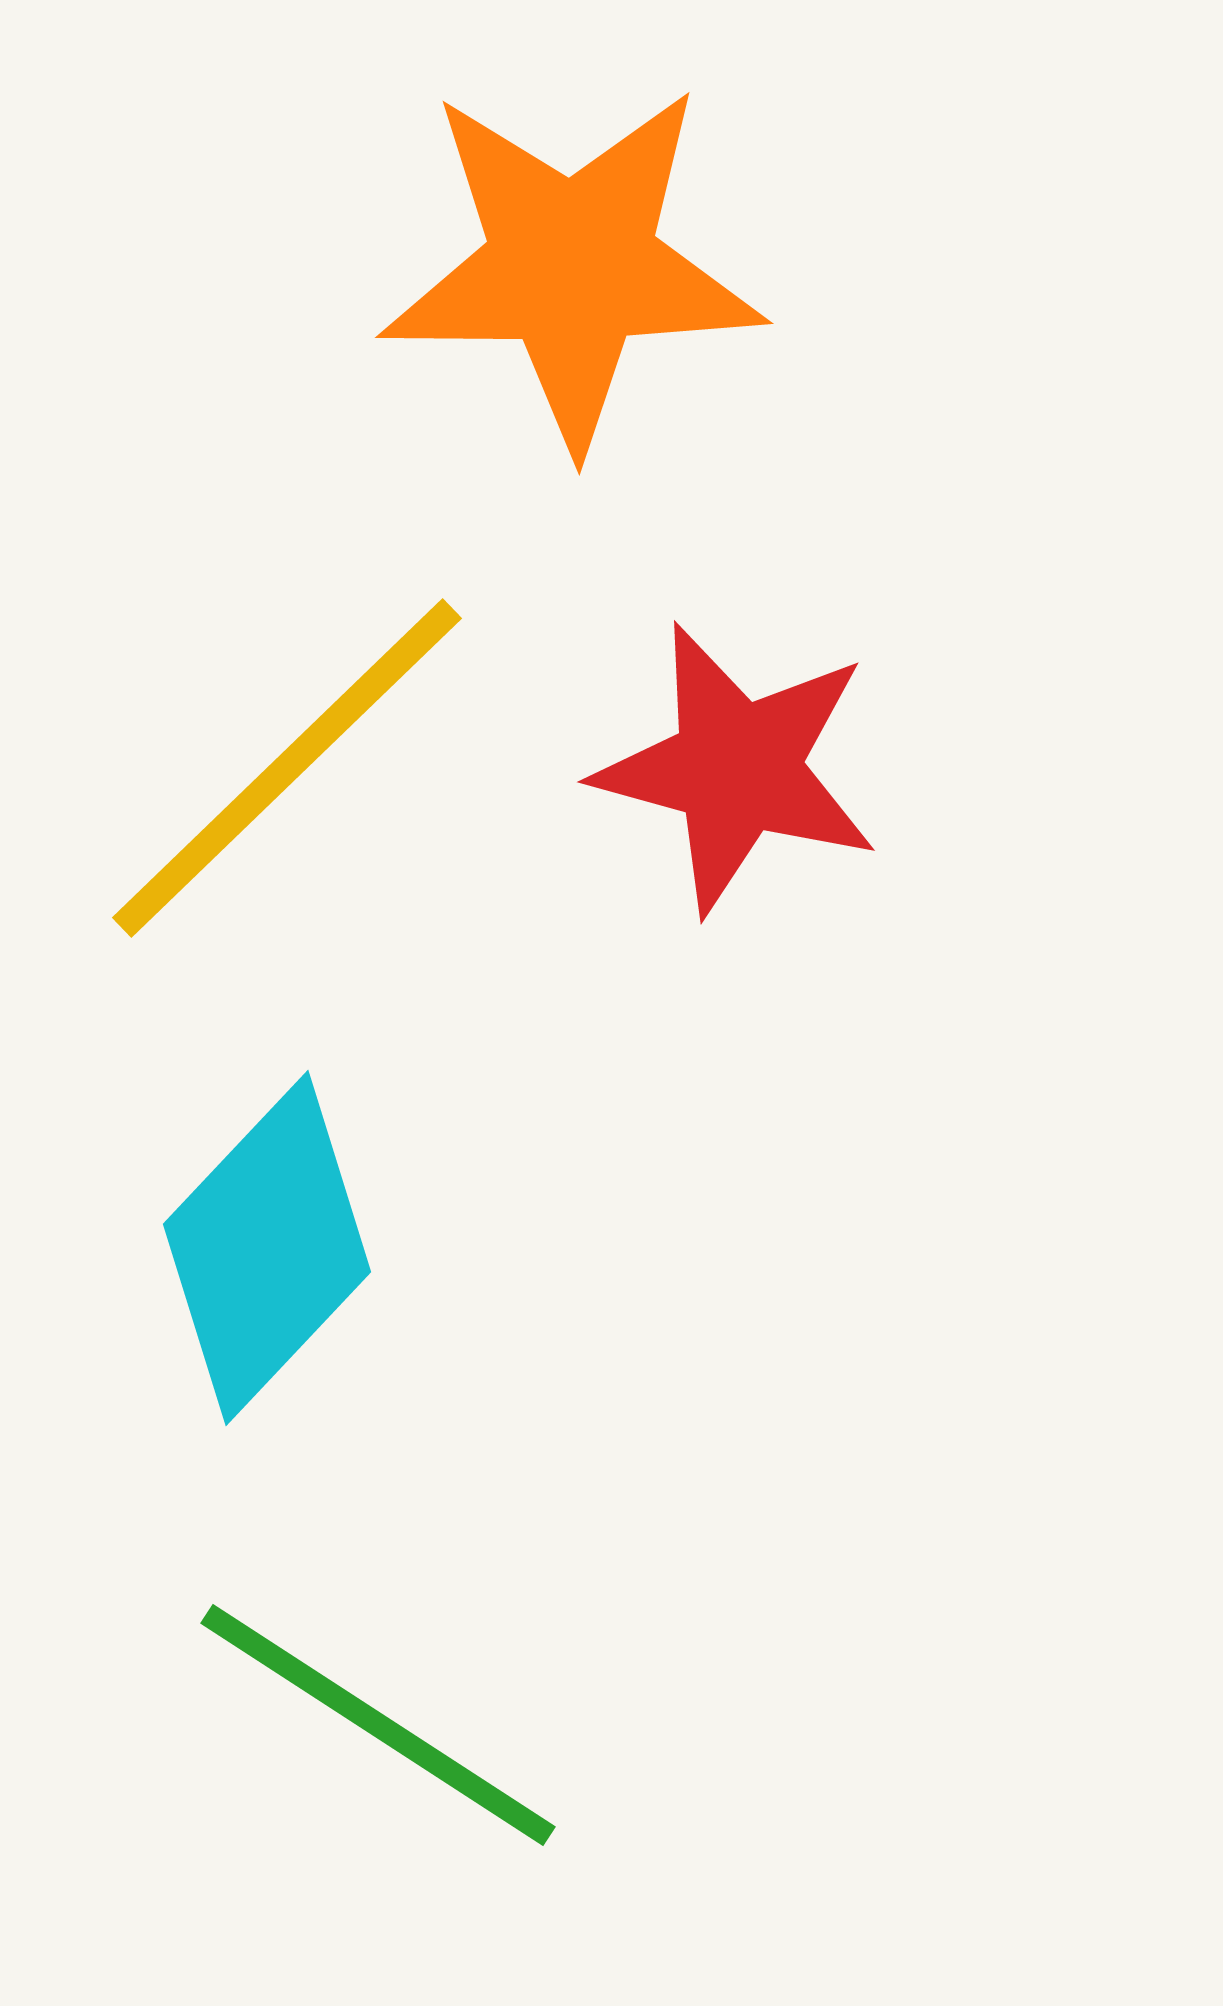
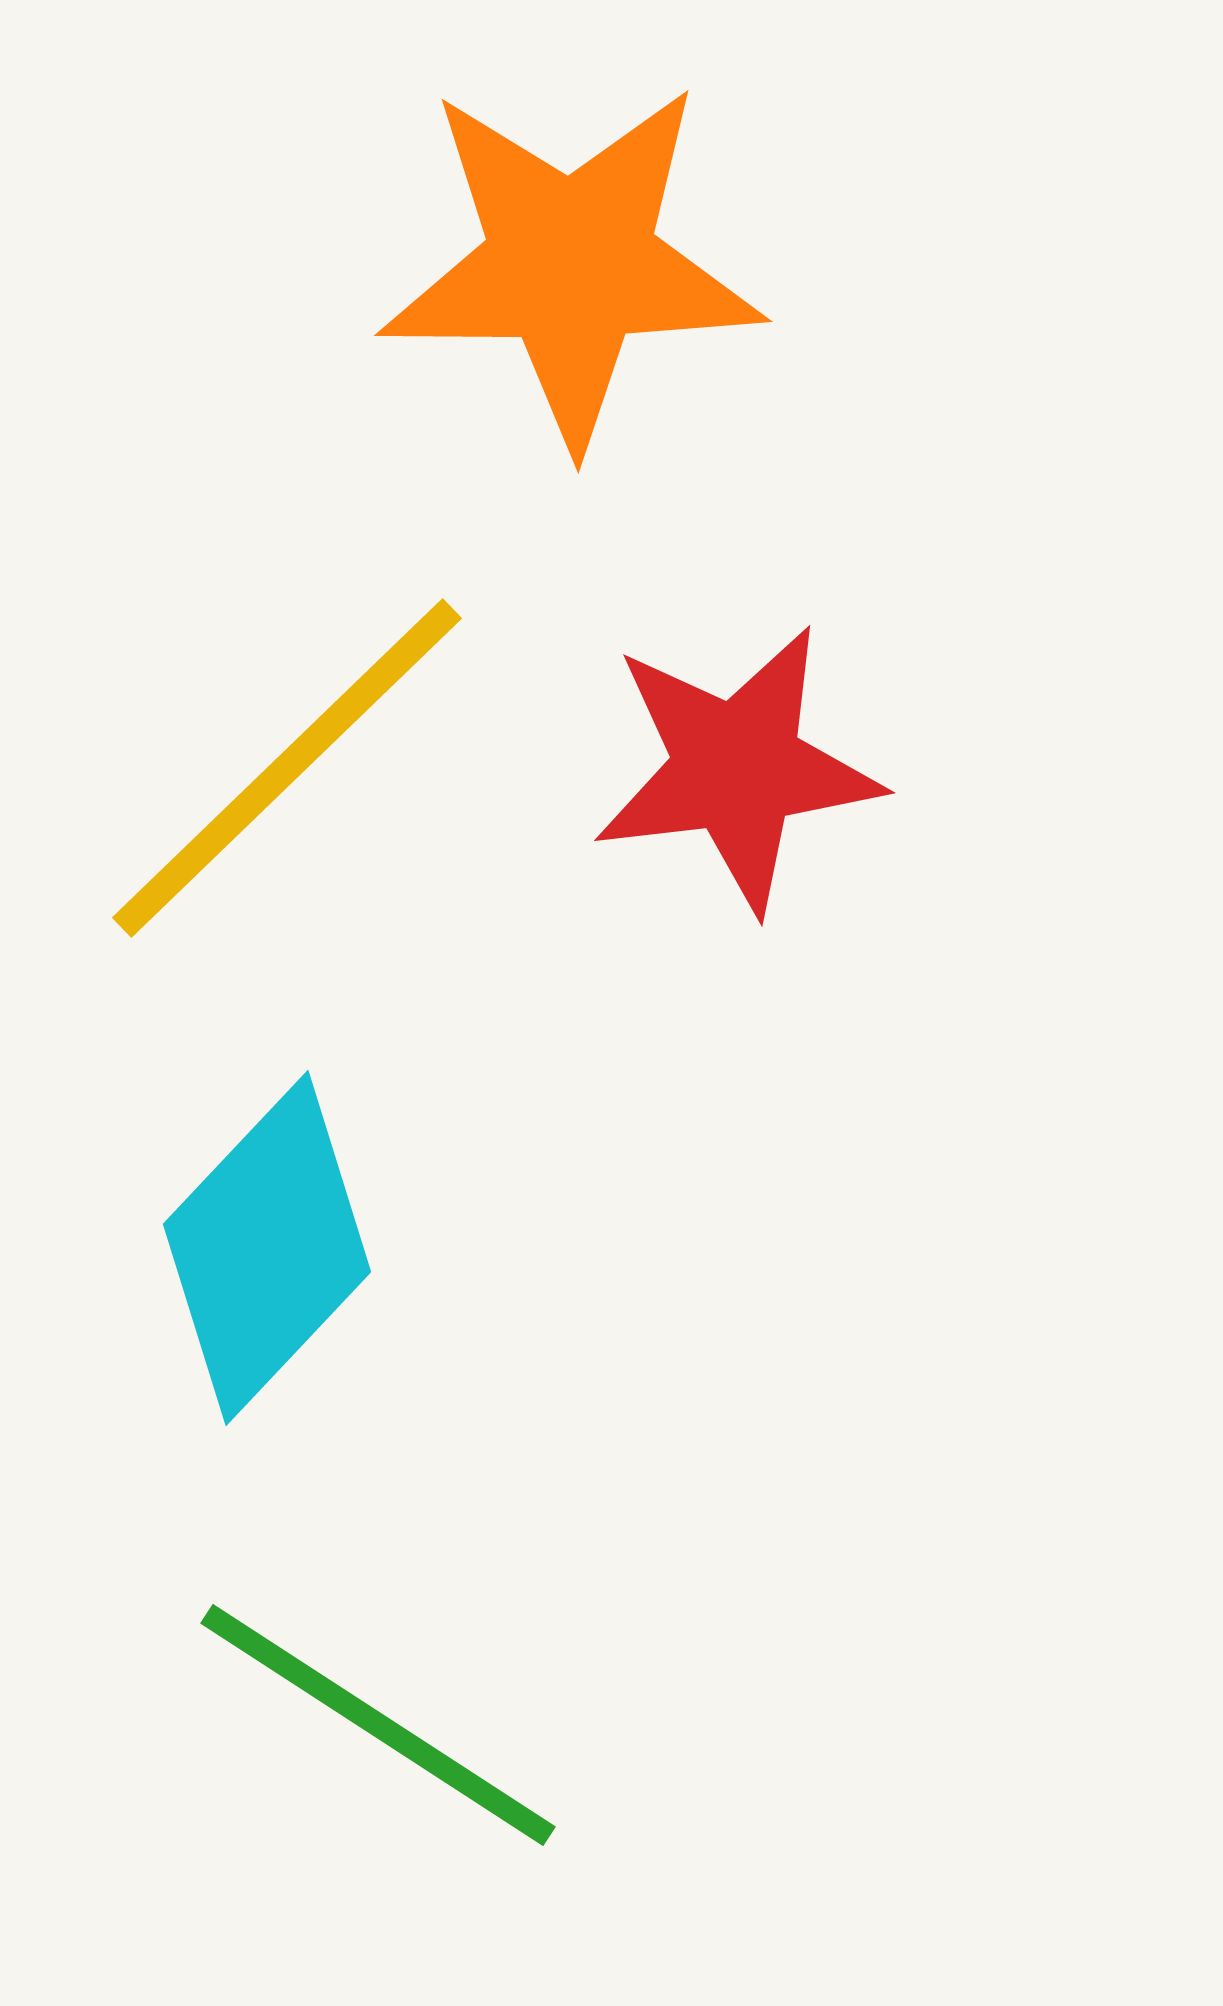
orange star: moved 1 px left, 2 px up
red star: rotated 22 degrees counterclockwise
